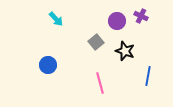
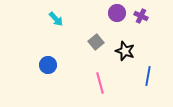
purple circle: moved 8 px up
